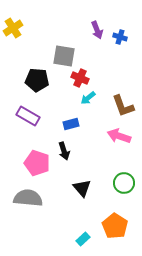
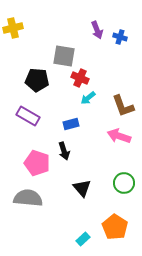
yellow cross: rotated 18 degrees clockwise
orange pentagon: moved 1 px down
